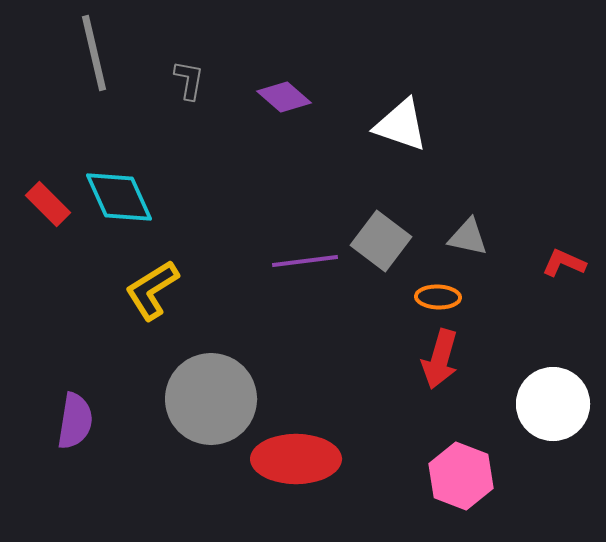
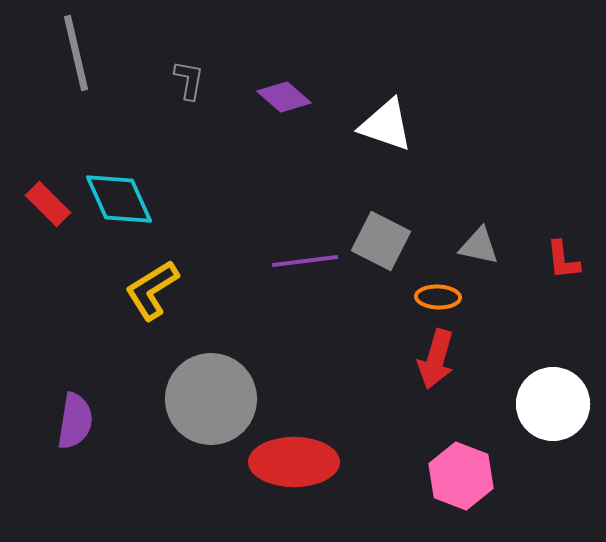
gray line: moved 18 px left
white triangle: moved 15 px left
cyan diamond: moved 2 px down
gray triangle: moved 11 px right, 9 px down
gray square: rotated 10 degrees counterclockwise
red L-shape: moved 1 px left, 3 px up; rotated 120 degrees counterclockwise
red arrow: moved 4 px left
red ellipse: moved 2 px left, 3 px down
